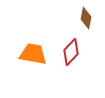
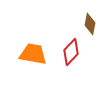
brown diamond: moved 4 px right, 6 px down
